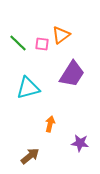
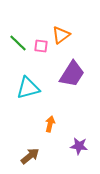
pink square: moved 1 px left, 2 px down
purple star: moved 1 px left, 3 px down
